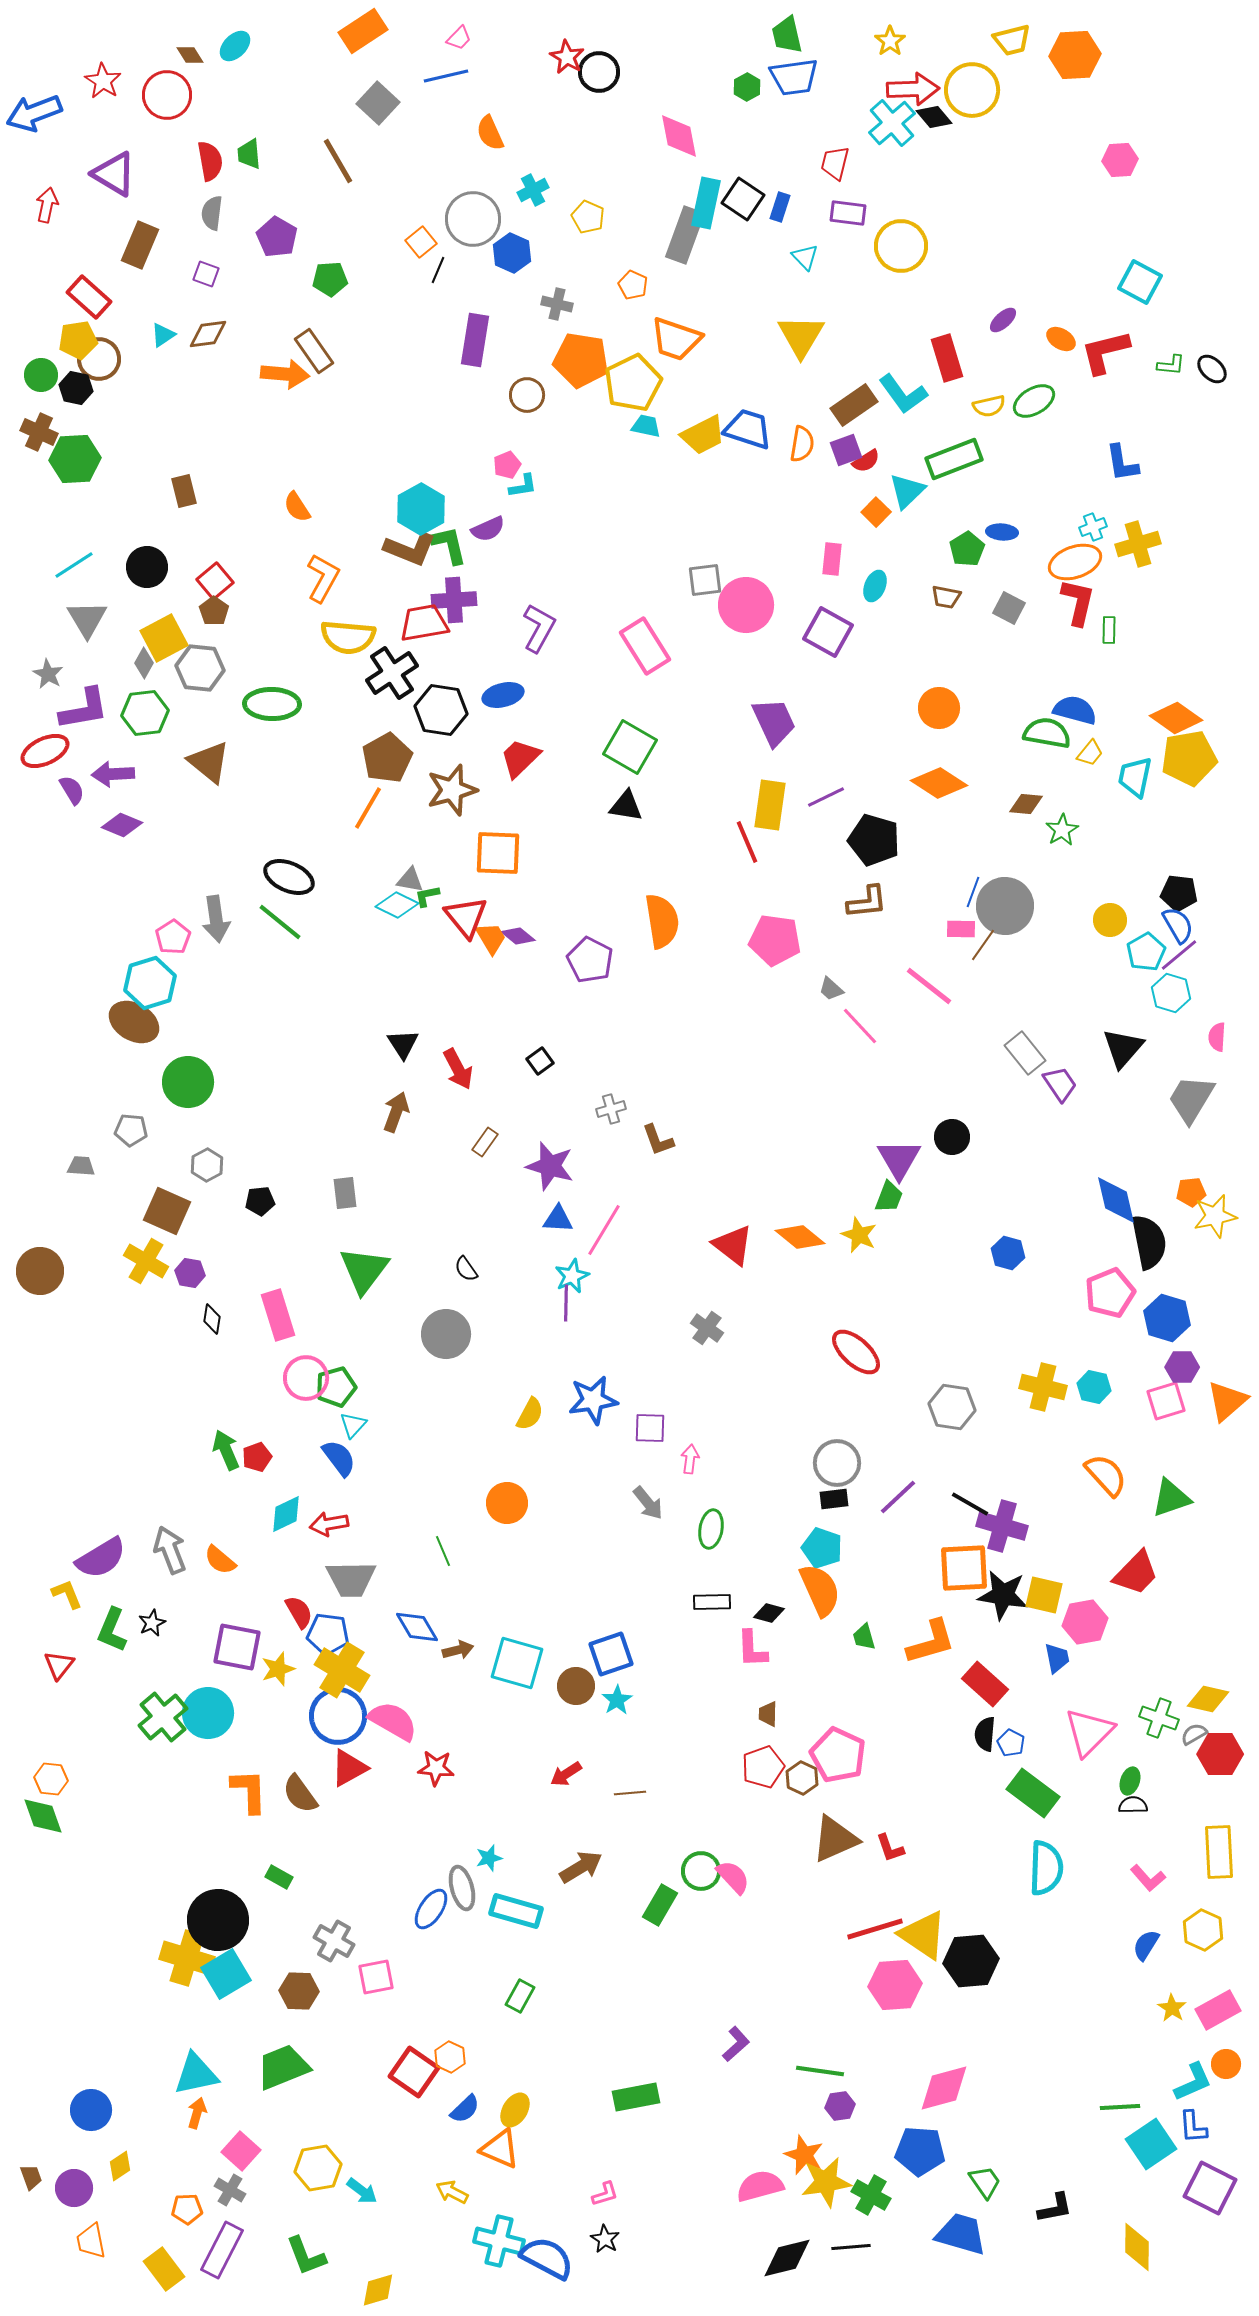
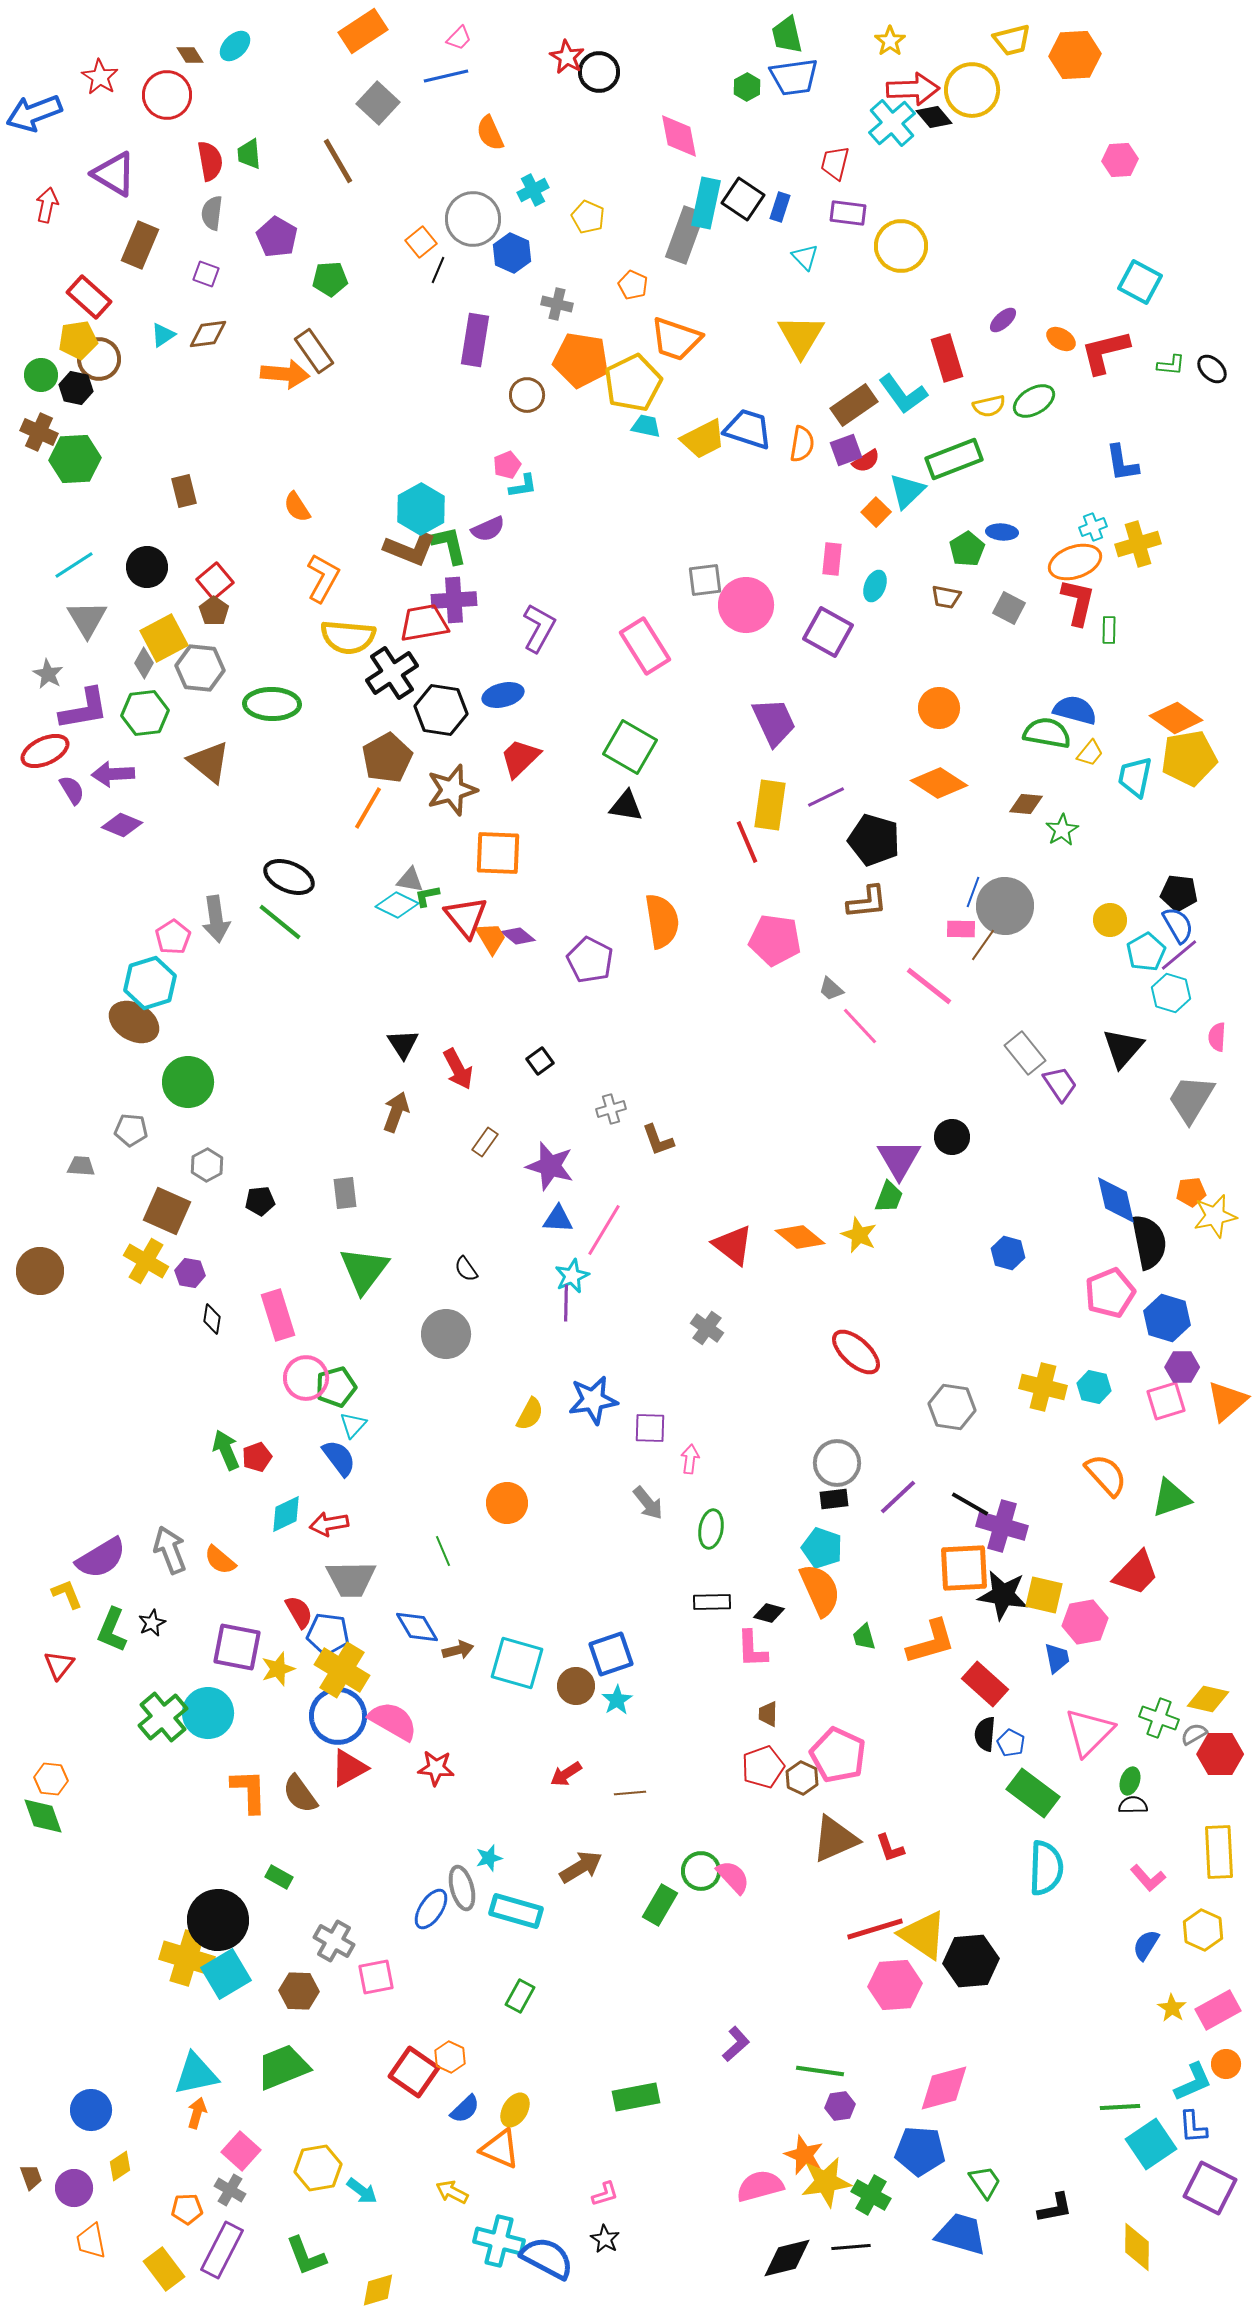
red star at (103, 81): moved 3 px left, 4 px up
yellow trapezoid at (703, 435): moved 4 px down
